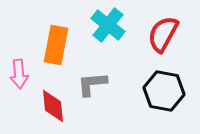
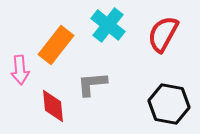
orange rectangle: rotated 27 degrees clockwise
pink arrow: moved 1 px right, 4 px up
black hexagon: moved 5 px right, 13 px down
